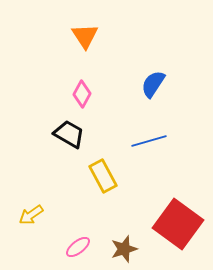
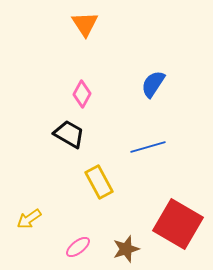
orange triangle: moved 12 px up
blue line: moved 1 px left, 6 px down
yellow rectangle: moved 4 px left, 6 px down
yellow arrow: moved 2 px left, 4 px down
red square: rotated 6 degrees counterclockwise
brown star: moved 2 px right
